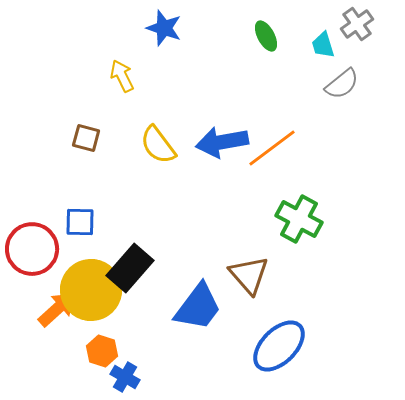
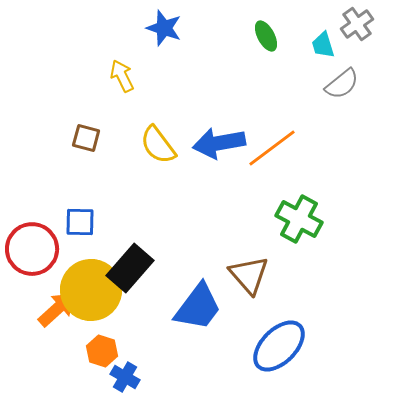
blue arrow: moved 3 px left, 1 px down
